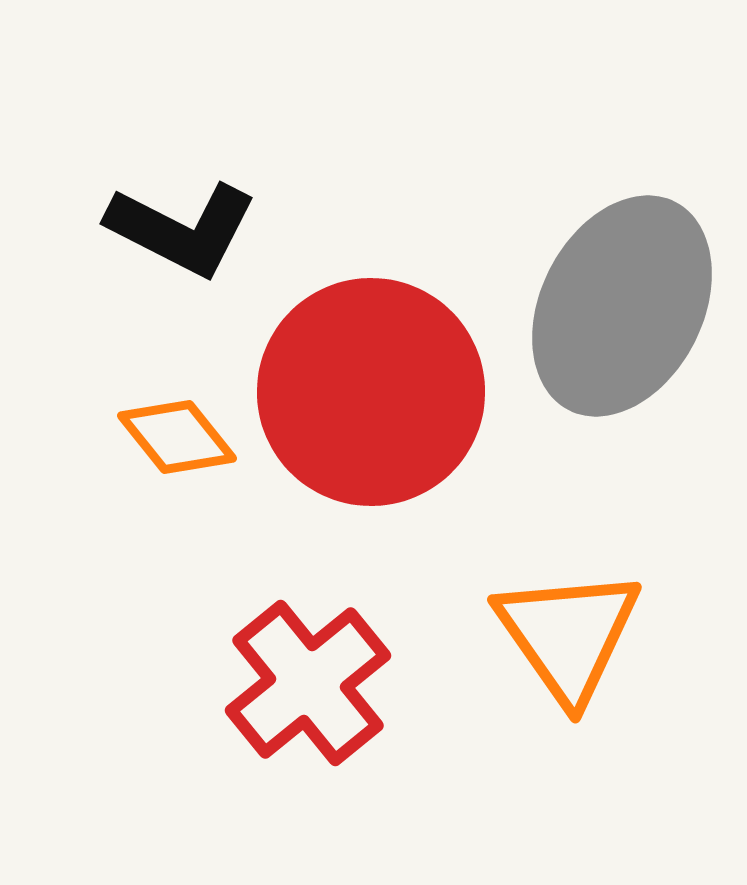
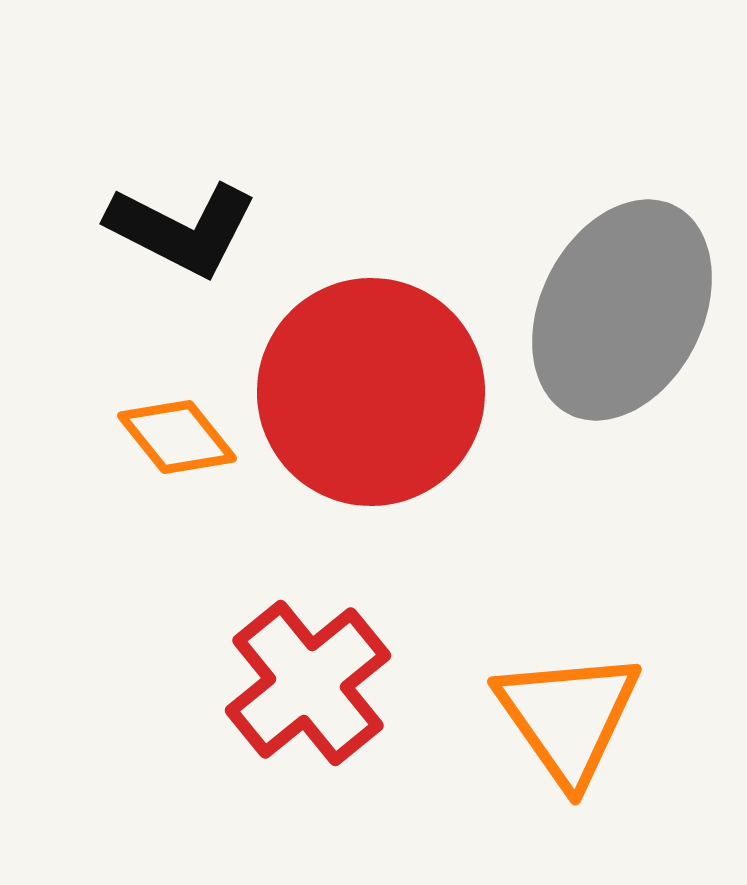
gray ellipse: moved 4 px down
orange triangle: moved 82 px down
